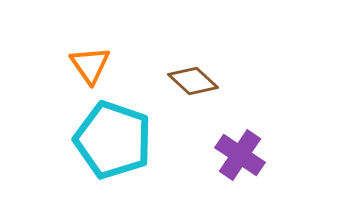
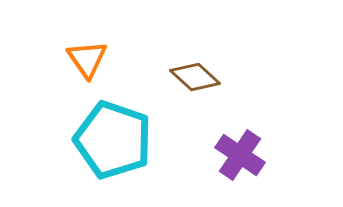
orange triangle: moved 3 px left, 6 px up
brown diamond: moved 2 px right, 4 px up
